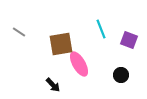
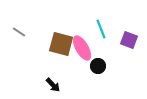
brown square: rotated 25 degrees clockwise
pink ellipse: moved 3 px right, 16 px up
black circle: moved 23 px left, 9 px up
